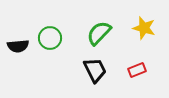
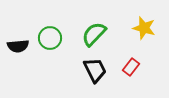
green semicircle: moved 5 px left, 1 px down
red rectangle: moved 6 px left, 3 px up; rotated 30 degrees counterclockwise
